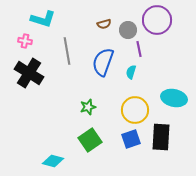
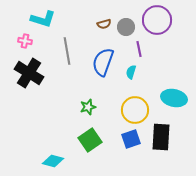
gray circle: moved 2 px left, 3 px up
